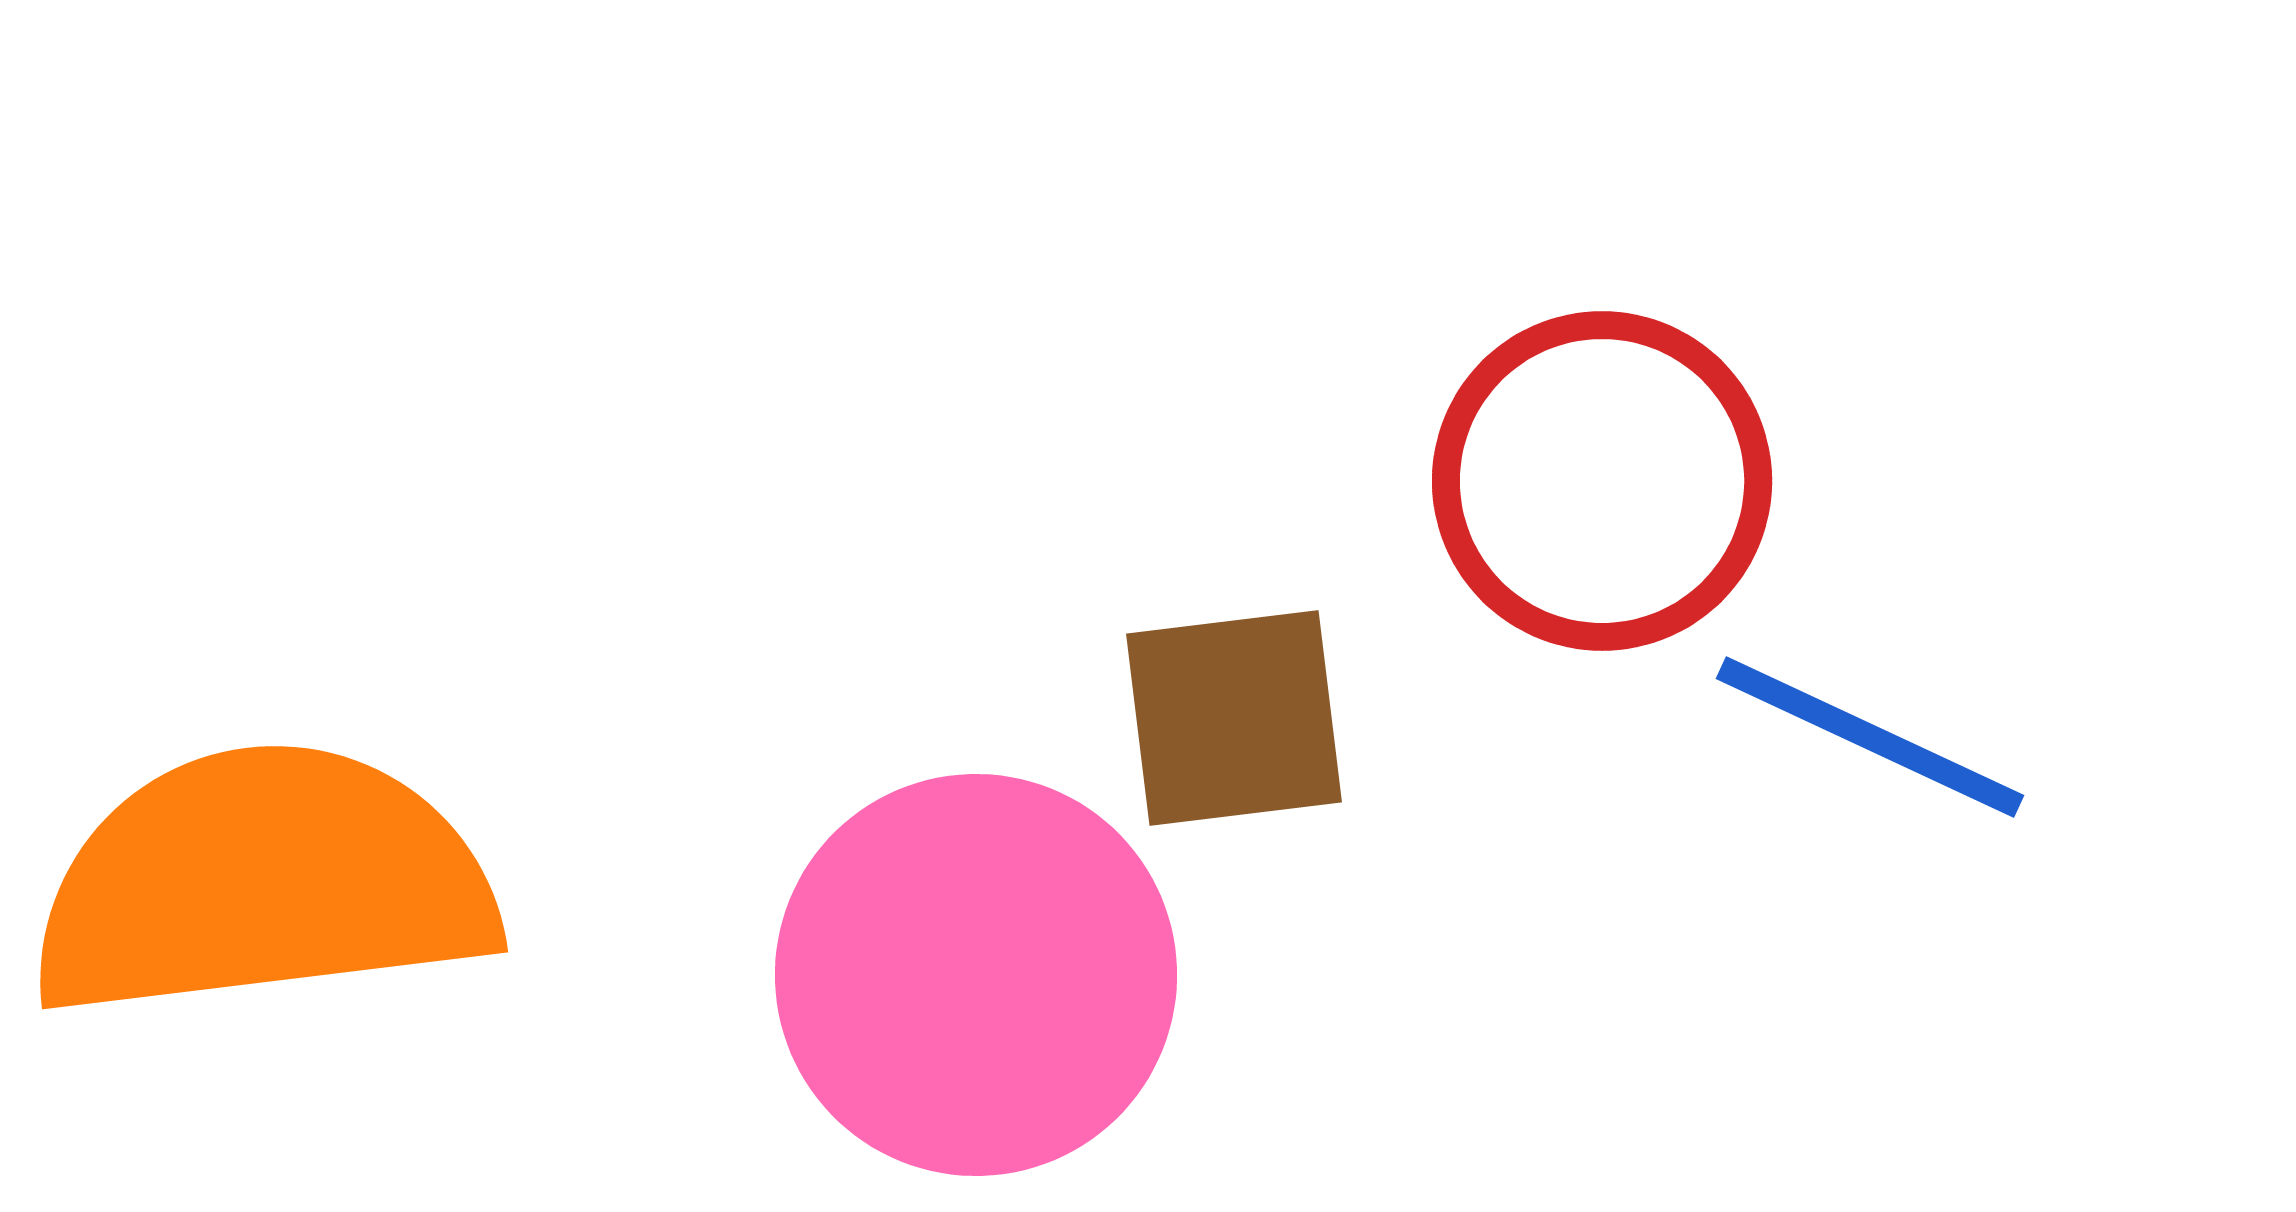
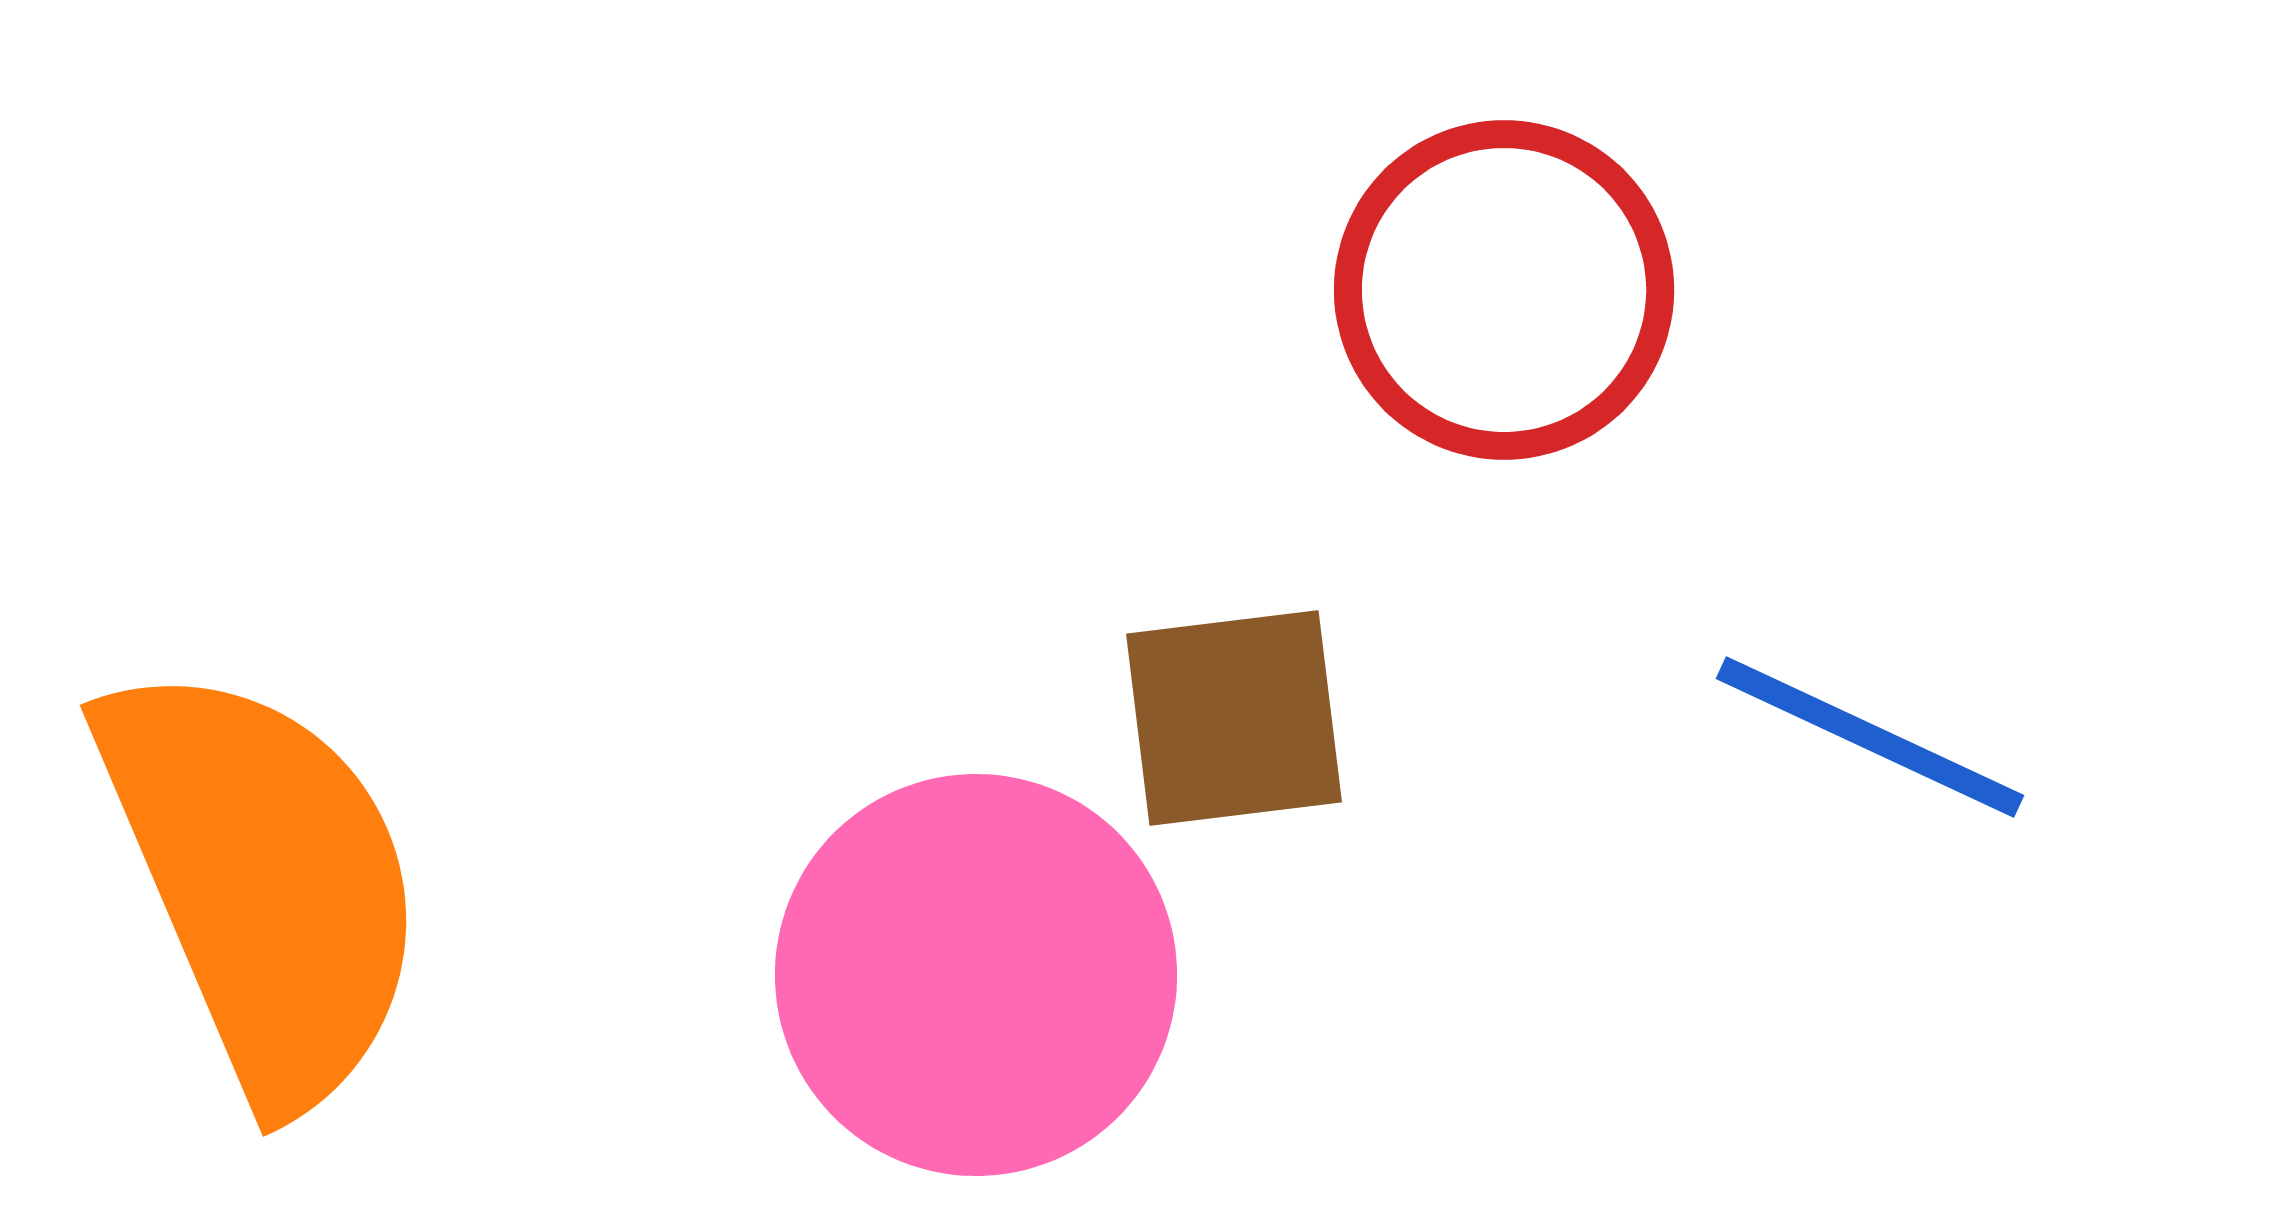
red circle: moved 98 px left, 191 px up
orange semicircle: rotated 74 degrees clockwise
